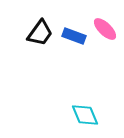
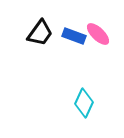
pink ellipse: moved 7 px left, 5 px down
cyan diamond: moved 1 px left, 12 px up; rotated 48 degrees clockwise
